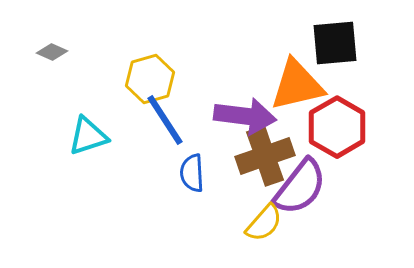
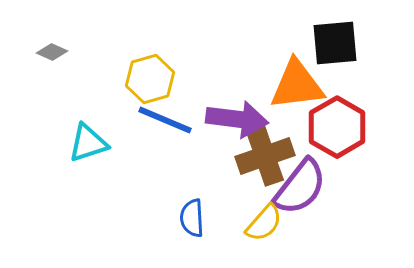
orange triangle: rotated 6 degrees clockwise
purple arrow: moved 8 px left, 3 px down
blue line: rotated 34 degrees counterclockwise
cyan triangle: moved 7 px down
blue semicircle: moved 45 px down
